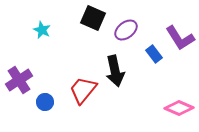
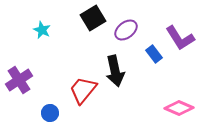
black square: rotated 35 degrees clockwise
blue circle: moved 5 px right, 11 px down
